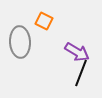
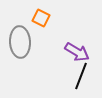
orange square: moved 3 px left, 3 px up
black line: moved 3 px down
